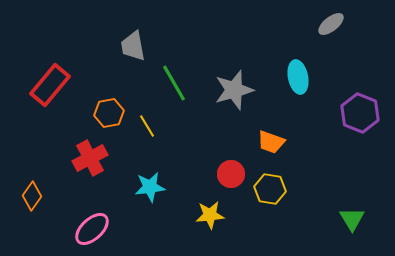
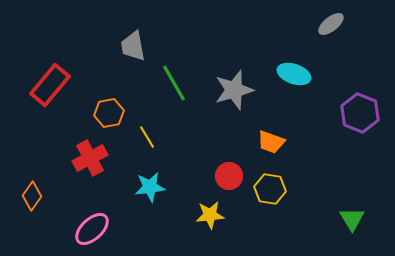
cyan ellipse: moved 4 px left, 3 px up; rotated 60 degrees counterclockwise
yellow line: moved 11 px down
red circle: moved 2 px left, 2 px down
